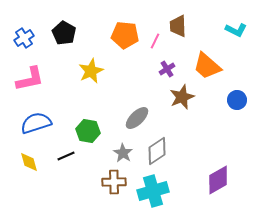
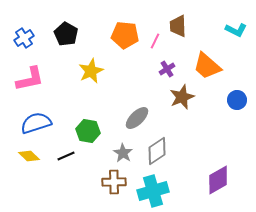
black pentagon: moved 2 px right, 1 px down
yellow diamond: moved 6 px up; rotated 30 degrees counterclockwise
